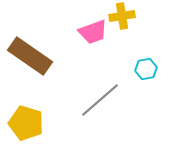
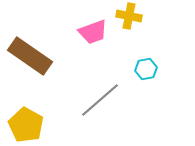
yellow cross: moved 7 px right; rotated 20 degrees clockwise
yellow pentagon: moved 2 px down; rotated 12 degrees clockwise
